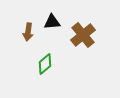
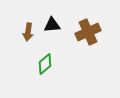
black triangle: moved 3 px down
brown cross: moved 5 px right, 3 px up; rotated 15 degrees clockwise
